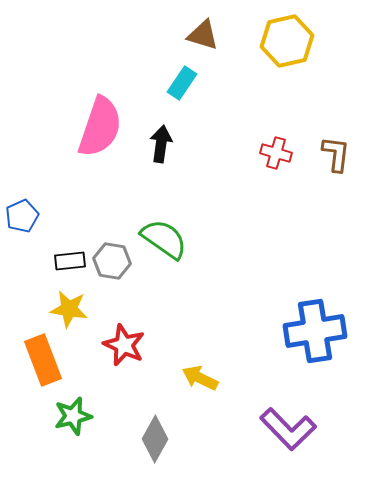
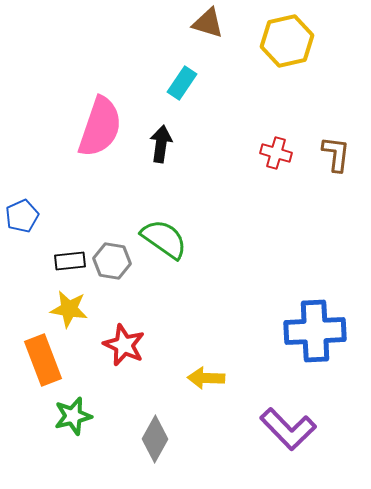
brown triangle: moved 5 px right, 12 px up
blue cross: rotated 6 degrees clockwise
yellow arrow: moved 6 px right; rotated 24 degrees counterclockwise
